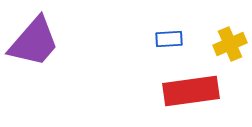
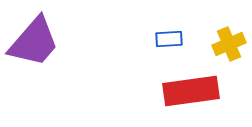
yellow cross: moved 1 px left
